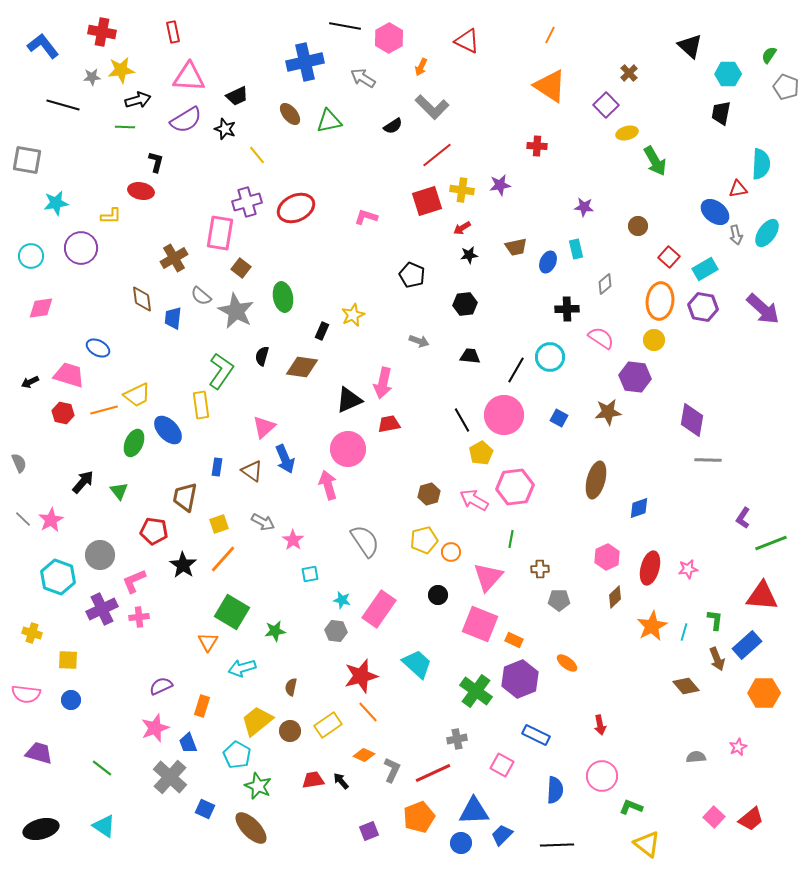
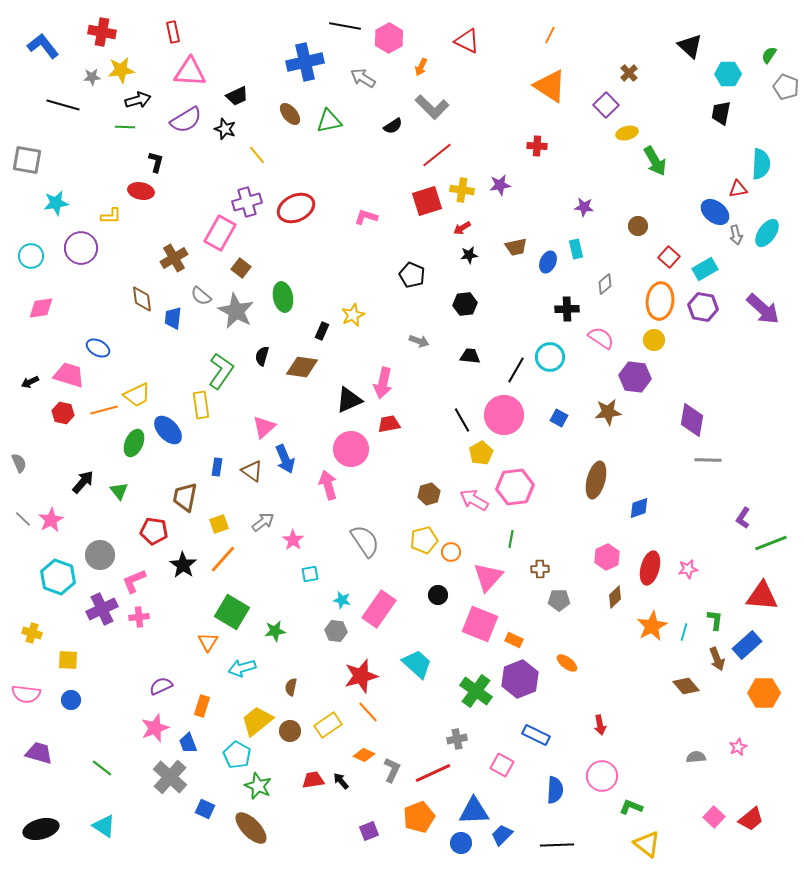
pink triangle at (189, 77): moved 1 px right, 5 px up
pink rectangle at (220, 233): rotated 20 degrees clockwise
pink circle at (348, 449): moved 3 px right
gray arrow at (263, 522): rotated 65 degrees counterclockwise
